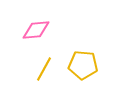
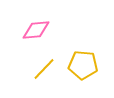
yellow line: rotated 15 degrees clockwise
